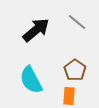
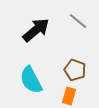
gray line: moved 1 px right, 1 px up
brown pentagon: rotated 15 degrees counterclockwise
orange rectangle: rotated 12 degrees clockwise
